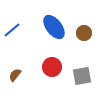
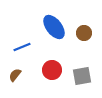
blue line: moved 10 px right, 17 px down; rotated 18 degrees clockwise
red circle: moved 3 px down
